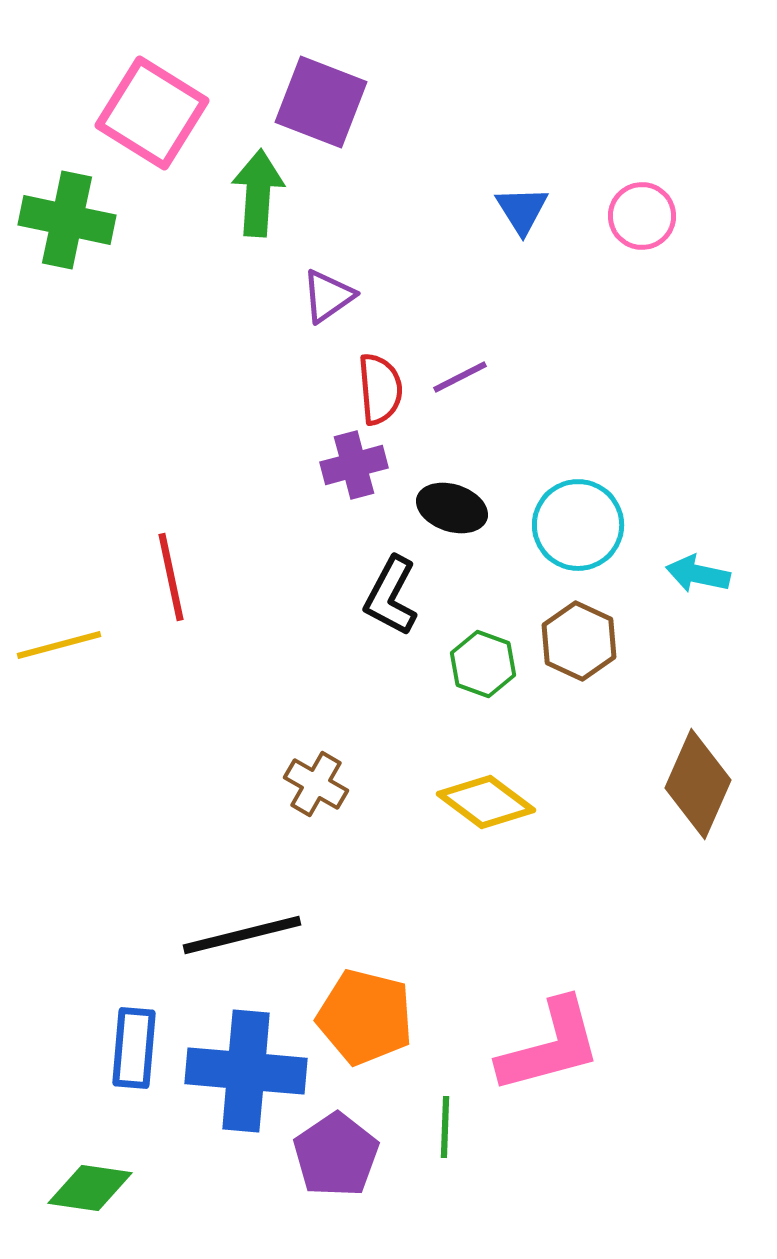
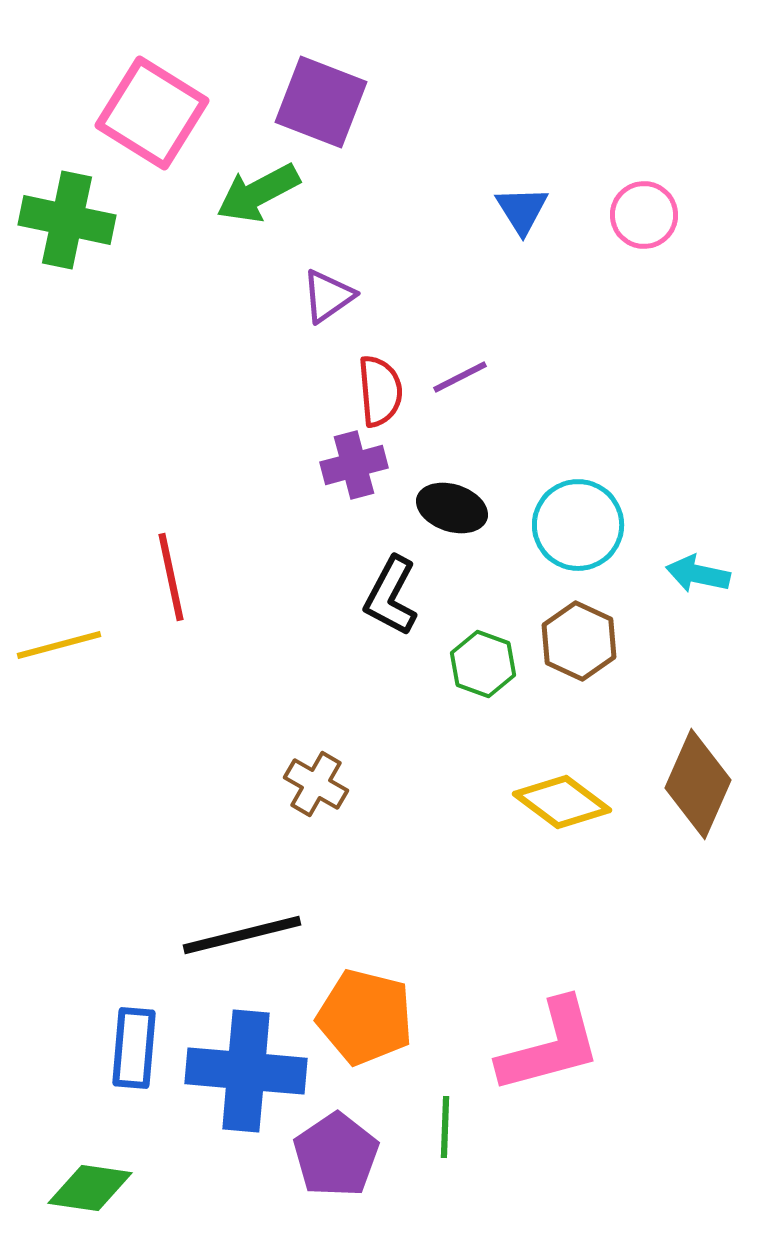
green arrow: rotated 122 degrees counterclockwise
pink circle: moved 2 px right, 1 px up
red semicircle: moved 2 px down
yellow diamond: moved 76 px right
